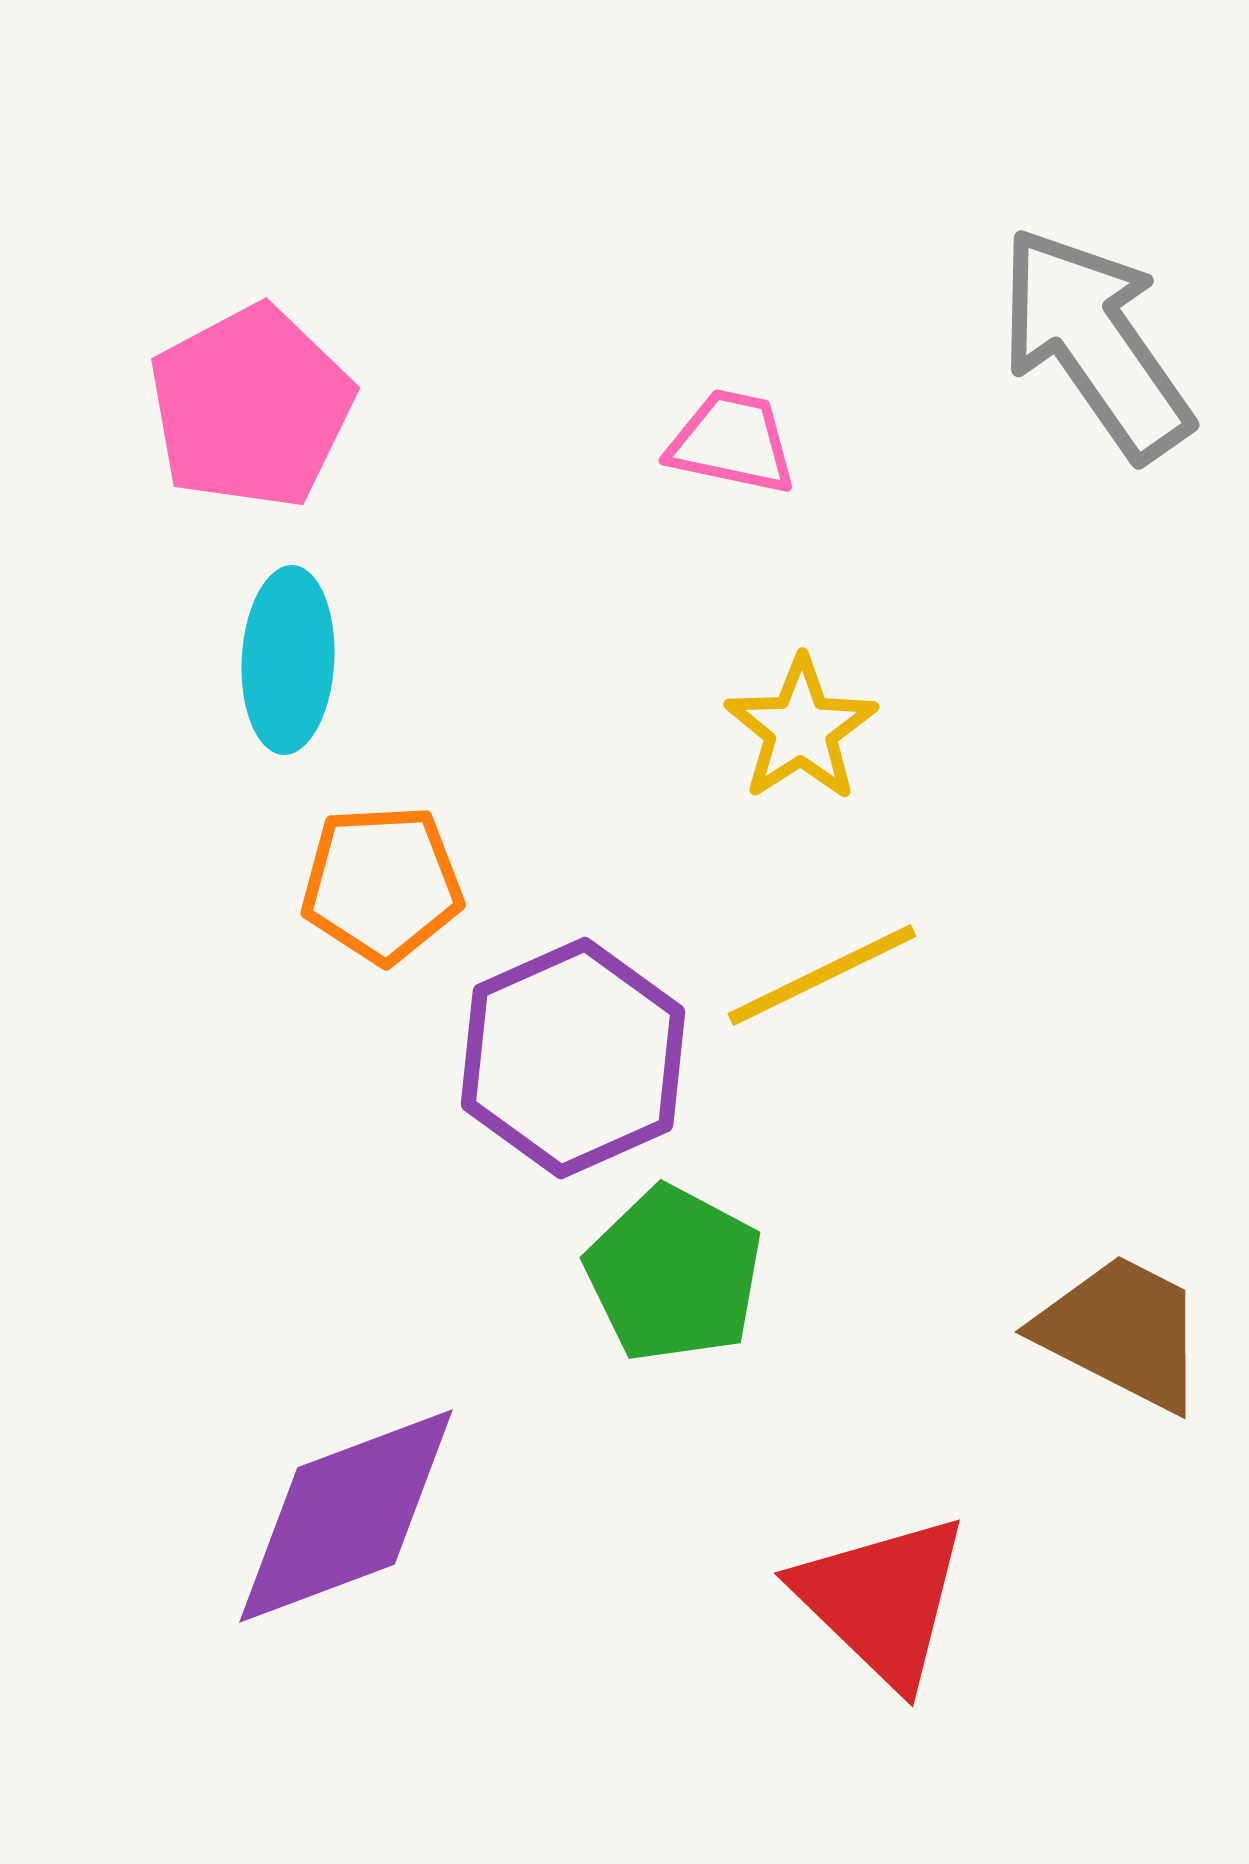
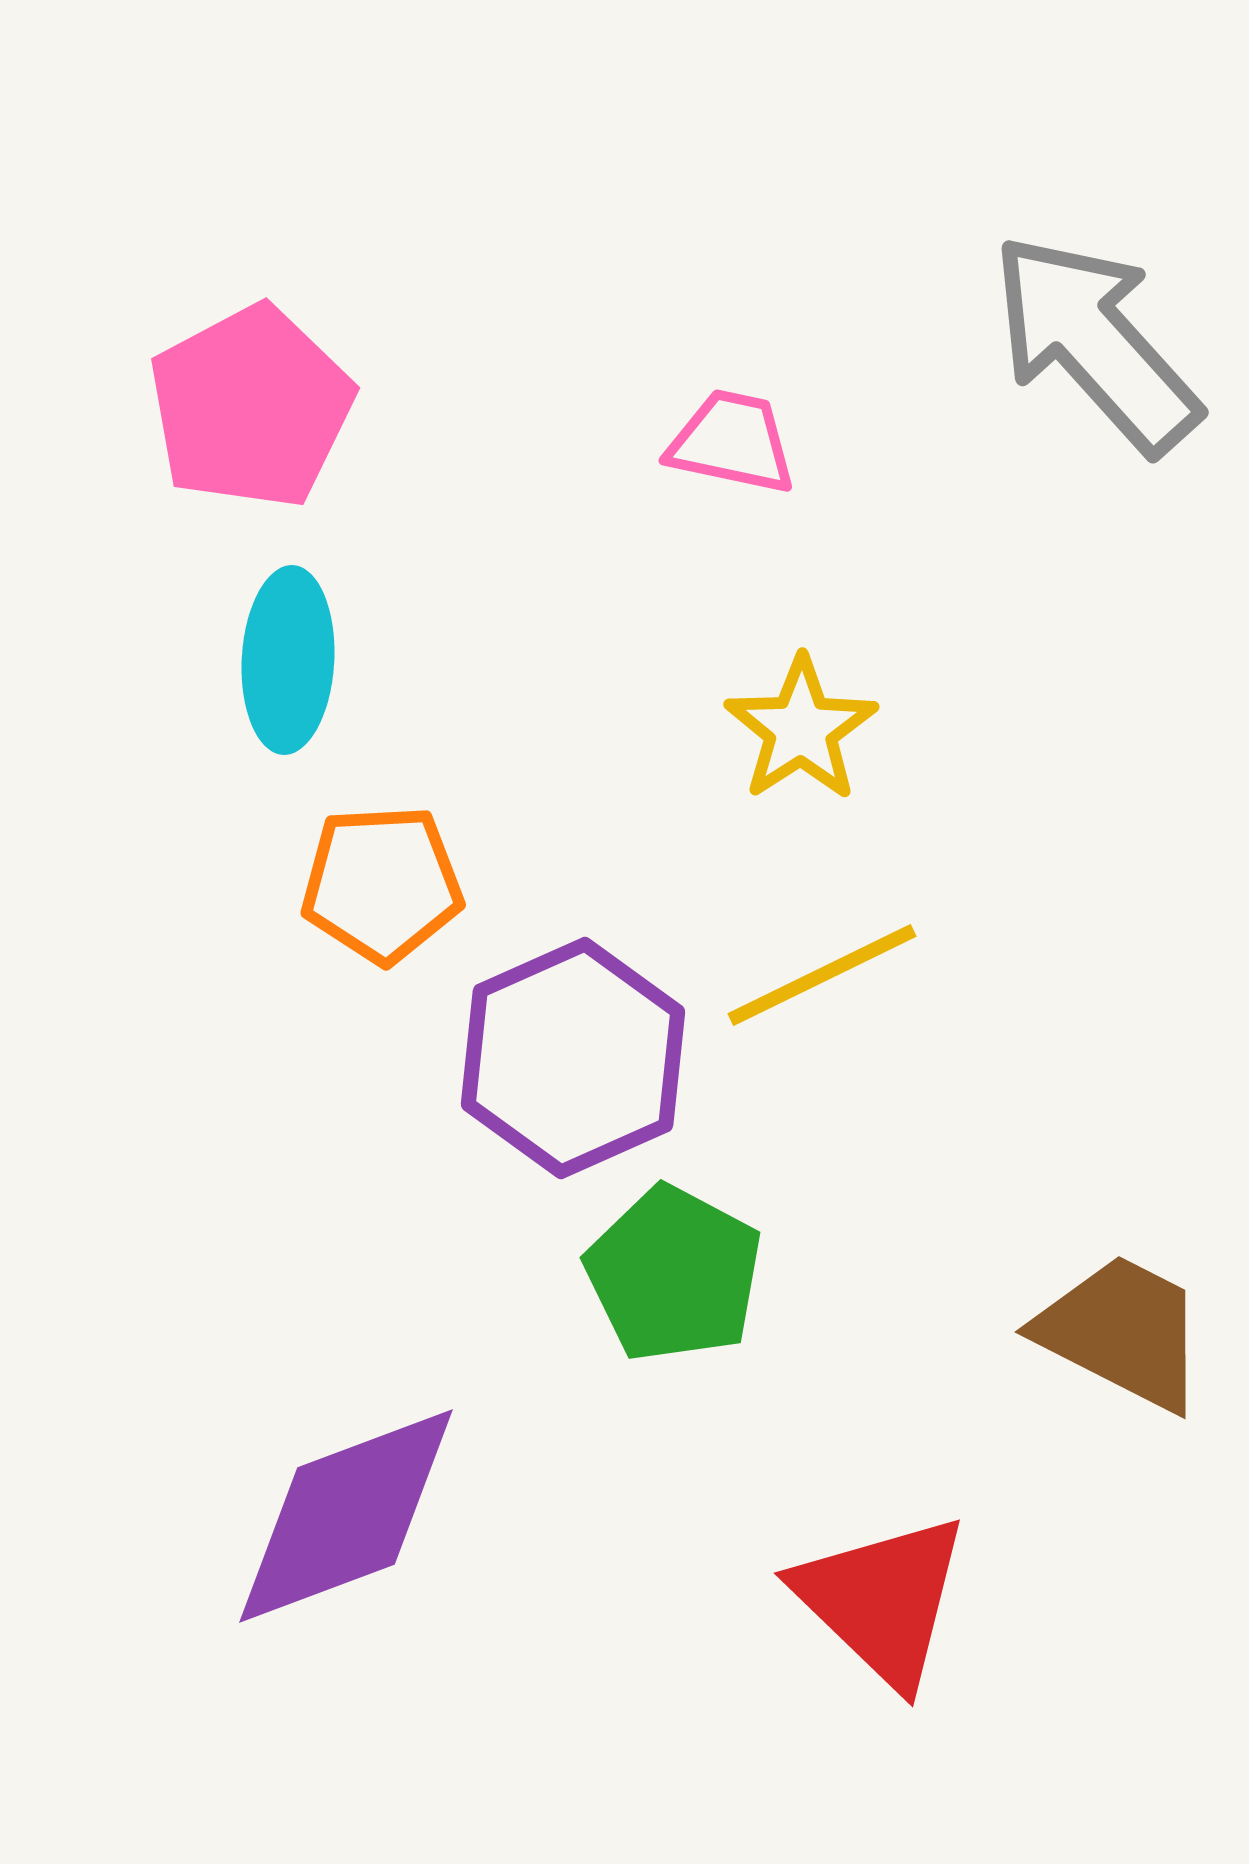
gray arrow: rotated 7 degrees counterclockwise
